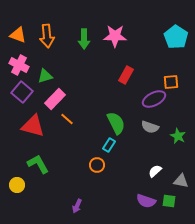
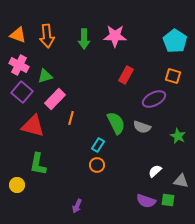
cyan pentagon: moved 1 px left, 4 px down
orange square: moved 2 px right, 6 px up; rotated 21 degrees clockwise
orange line: moved 4 px right, 1 px up; rotated 64 degrees clockwise
gray semicircle: moved 8 px left
cyan rectangle: moved 11 px left
green L-shape: rotated 140 degrees counterclockwise
green square: moved 1 px left, 1 px up
